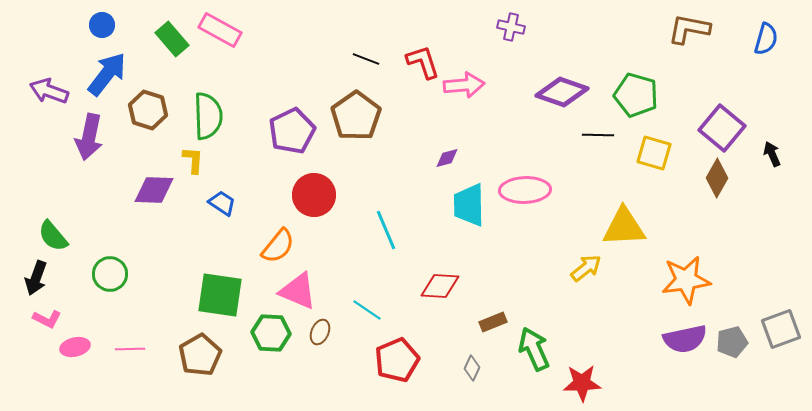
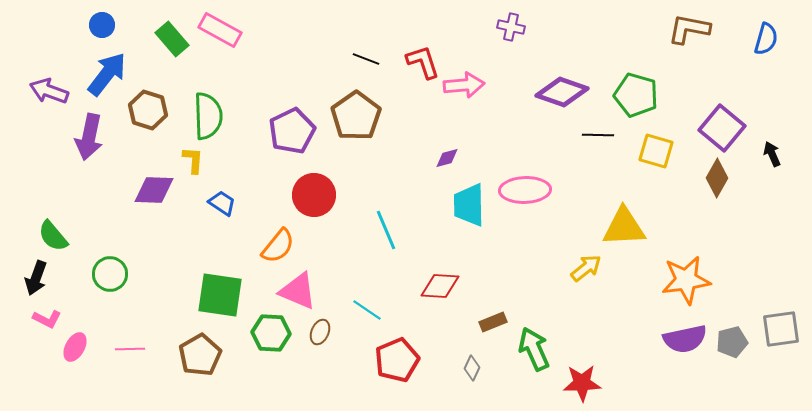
yellow square at (654, 153): moved 2 px right, 2 px up
gray square at (781, 329): rotated 12 degrees clockwise
pink ellipse at (75, 347): rotated 48 degrees counterclockwise
